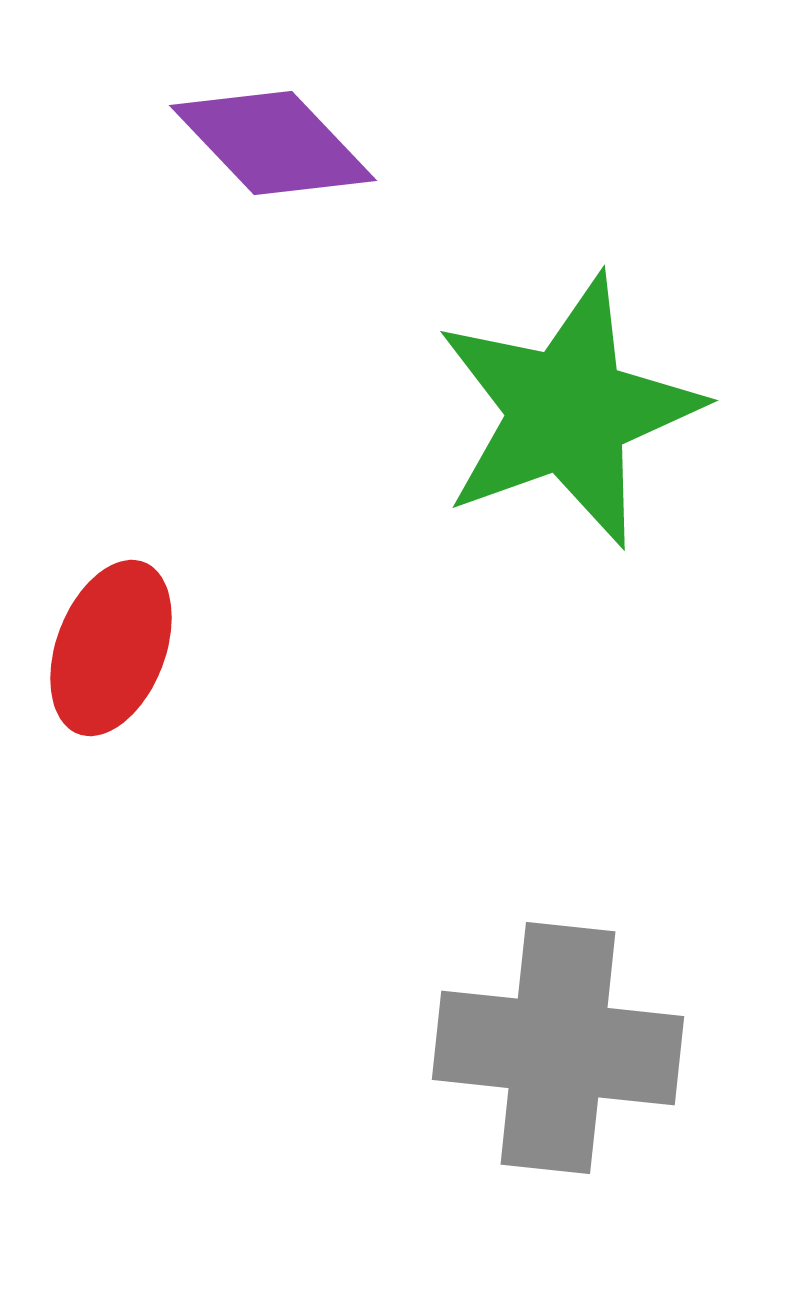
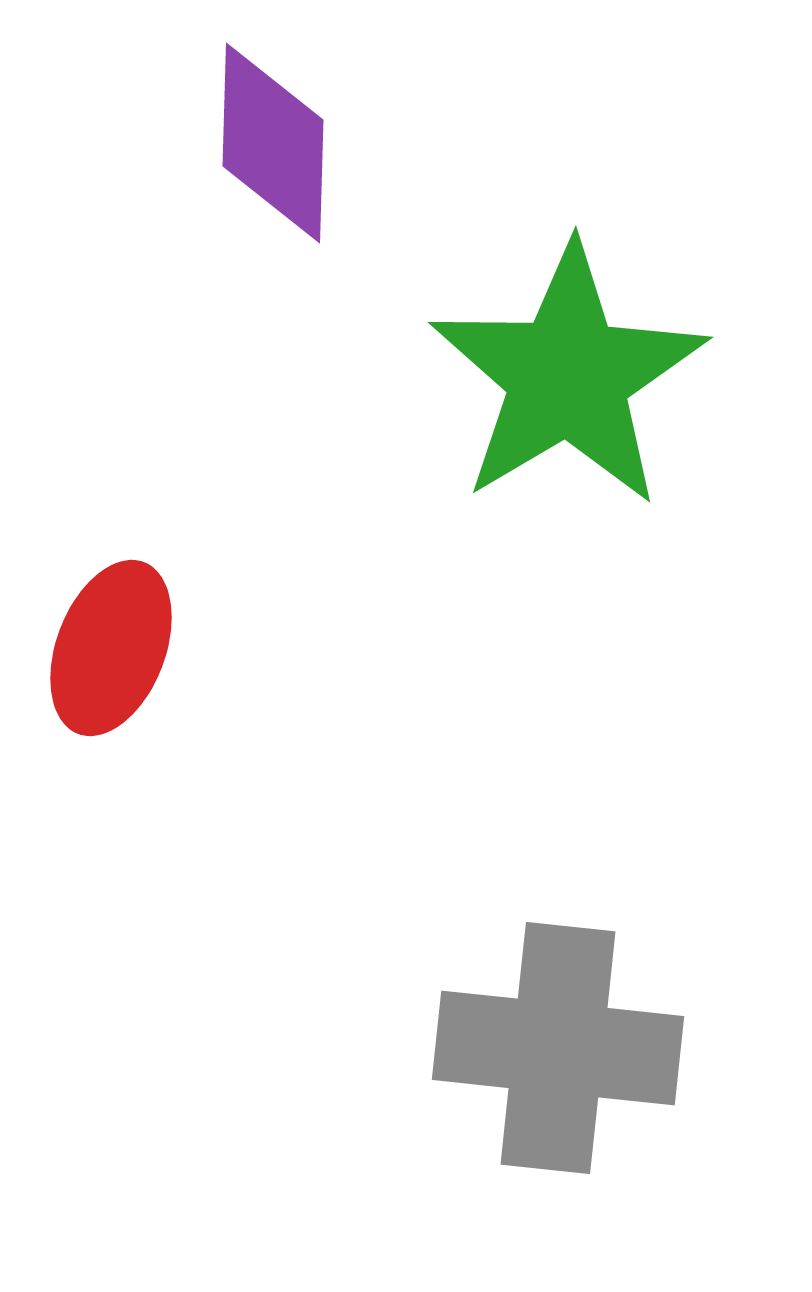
purple diamond: rotated 45 degrees clockwise
green star: moved 35 px up; rotated 11 degrees counterclockwise
